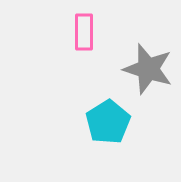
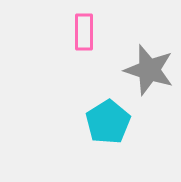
gray star: moved 1 px right, 1 px down
